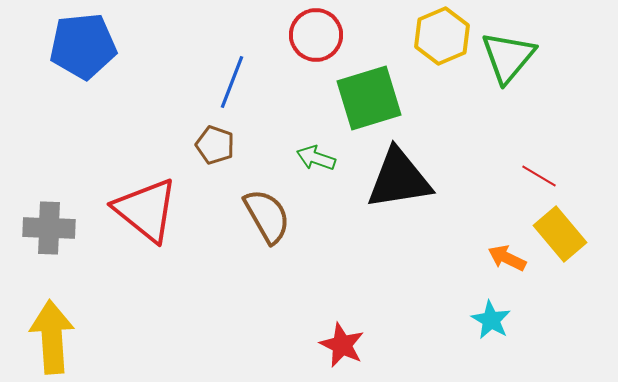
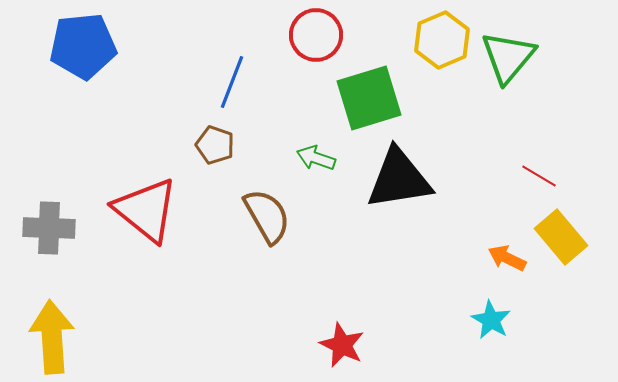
yellow hexagon: moved 4 px down
yellow rectangle: moved 1 px right, 3 px down
